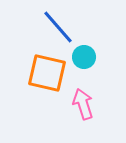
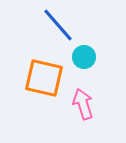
blue line: moved 2 px up
orange square: moved 3 px left, 5 px down
